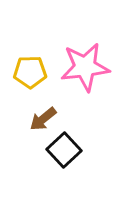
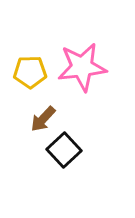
pink star: moved 3 px left
brown arrow: rotated 8 degrees counterclockwise
